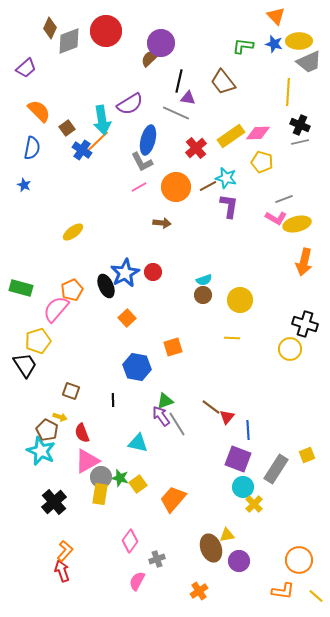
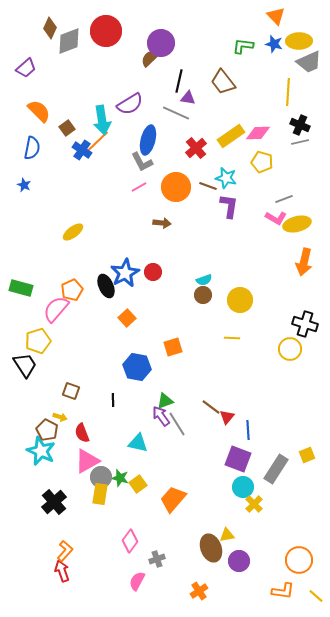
brown line at (208, 186): rotated 48 degrees clockwise
